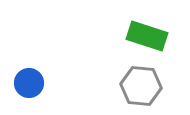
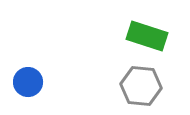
blue circle: moved 1 px left, 1 px up
